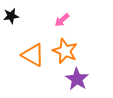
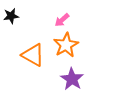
orange star: moved 1 px right, 6 px up; rotated 20 degrees clockwise
purple star: moved 5 px left
